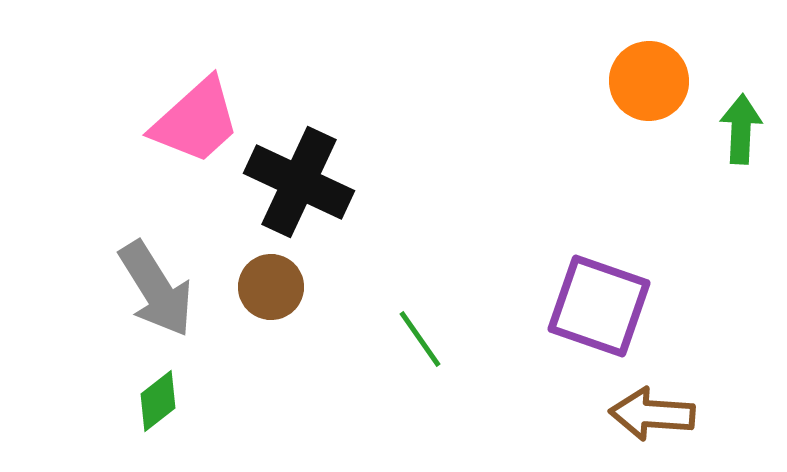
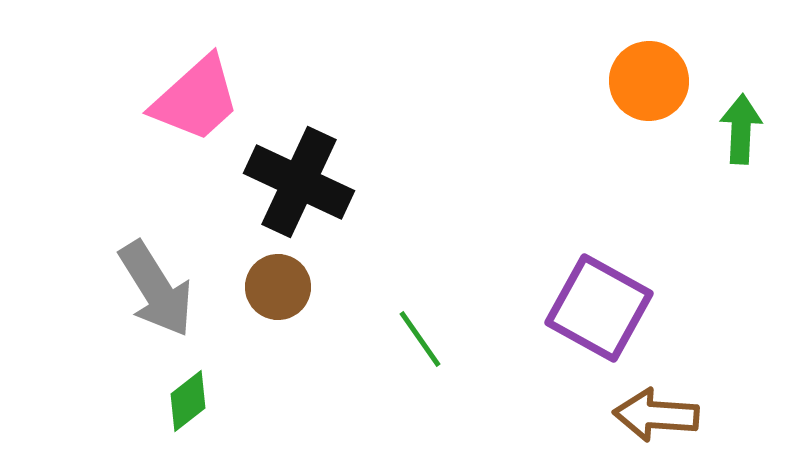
pink trapezoid: moved 22 px up
brown circle: moved 7 px right
purple square: moved 2 px down; rotated 10 degrees clockwise
green diamond: moved 30 px right
brown arrow: moved 4 px right, 1 px down
